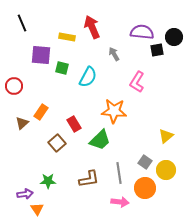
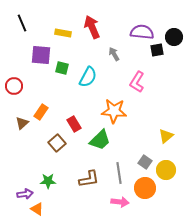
yellow rectangle: moved 4 px left, 4 px up
orange triangle: rotated 24 degrees counterclockwise
